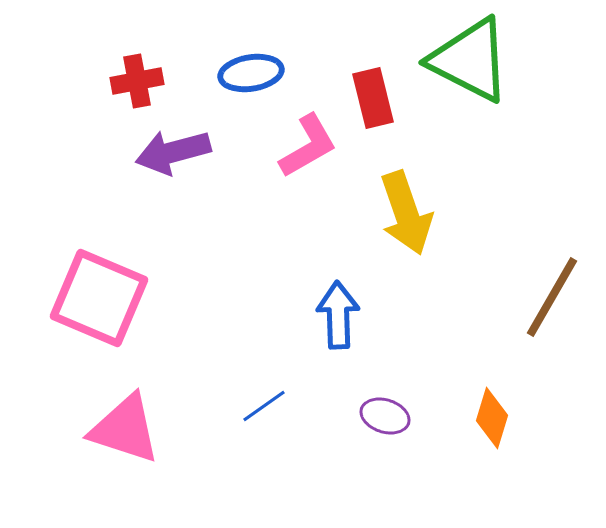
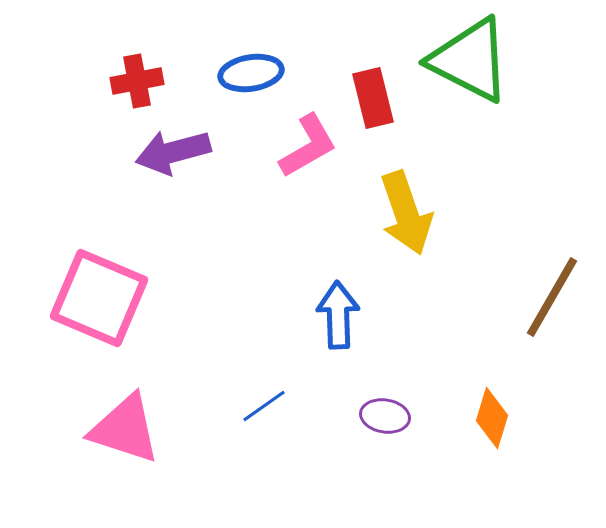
purple ellipse: rotated 9 degrees counterclockwise
